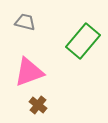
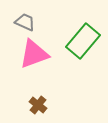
gray trapezoid: rotated 10 degrees clockwise
pink triangle: moved 5 px right, 18 px up
